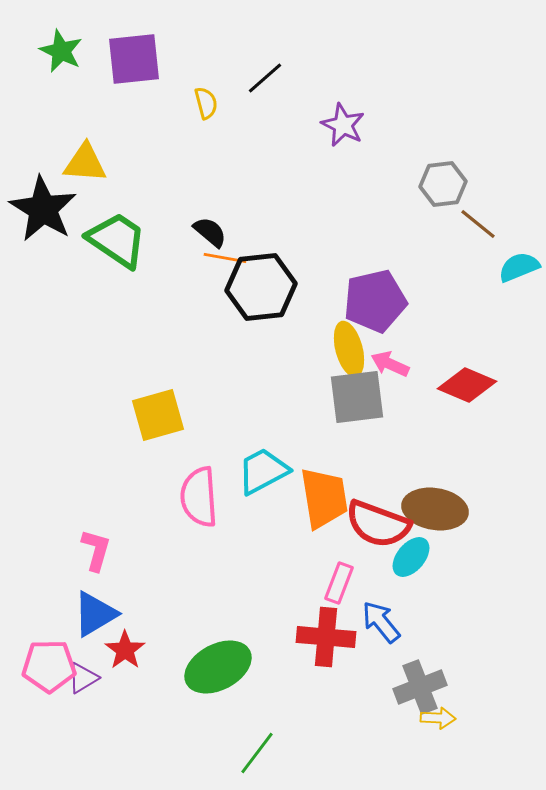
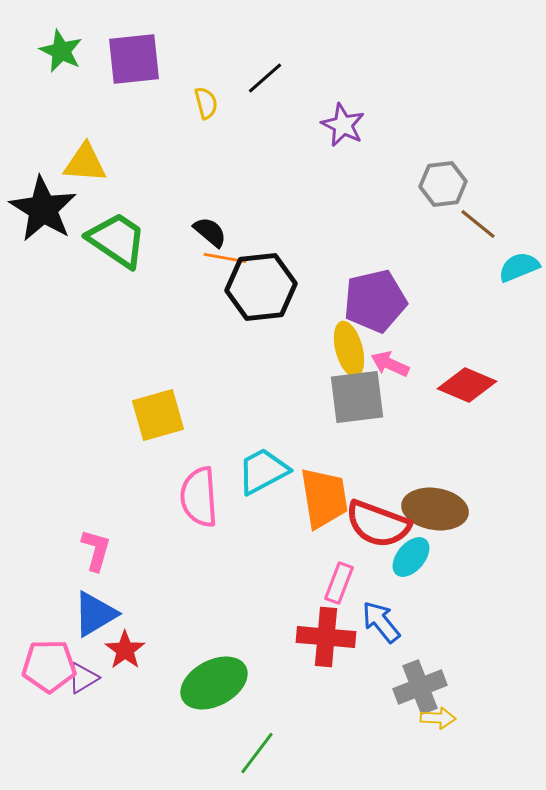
green ellipse: moved 4 px left, 16 px down
